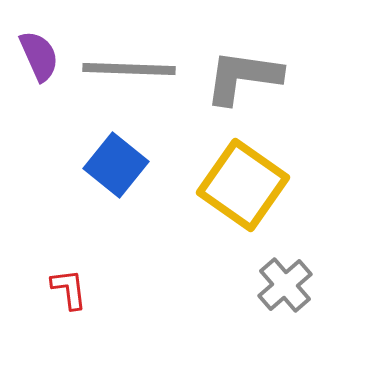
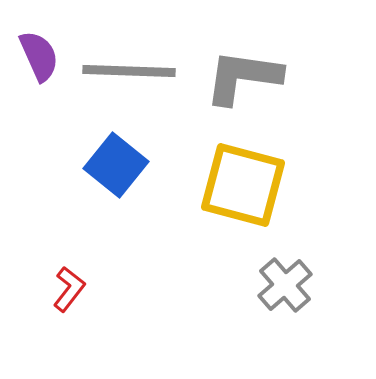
gray line: moved 2 px down
yellow square: rotated 20 degrees counterclockwise
red L-shape: rotated 45 degrees clockwise
